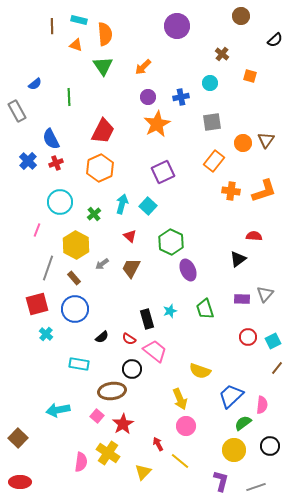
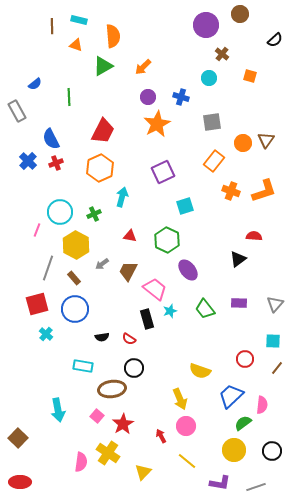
brown circle at (241, 16): moved 1 px left, 2 px up
purple circle at (177, 26): moved 29 px right, 1 px up
orange semicircle at (105, 34): moved 8 px right, 2 px down
green triangle at (103, 66): rotated 35 degrees clockwise
cyan circle at (210, 83): moved 1 px left, 5 px up
blue cross at (181, 97): rotated 28 degrees clockwise
orange cross at (231, 191): rotated 12 degrees clockwise
cyan circle at (60, 202): moved 10 px down
cyan arrow at (122, 204): moved 7 px up
cyan square at (148, 206): moved 37 px right; rotated 30 degrees clockwise
green cross at (94, 214): rotated 16 degrees clockwise
red triangle at (130, 236): rotated 32 degrees counterclockwise
green hexagon at (171, 242): moved 4 px left, 2 px up
brown trapezoid at (131, 268): moved 3 px left, 3 px down
purple ellipse at (188, 270): rotated 15 degrees counterclockwise
gray triangle at (265, 294): moved 10 px right, 10 px down
purple rectangle at (242, 299): moved 3 px left, 4 px down
green trapezoid at (205, 309): rotated 20 degrees counterclockwise
black semicircle at (102, 337): rotated 32 degrees clockwise
red circle at (248, 337): moved 3 px left, 22 px down
cyan square at (273, 341): rotated 28 degrees clockwise
pink trapezoid at (155, 351): moved 62 px up
cyan rectangle at (79, 364): moved 4 px right, 2 px down
black circle at (132, 369): moved 2 px right, 1 px up
brown ellipse at (112, 391): moved 2 px up
cyan arrow at (58, 410): rotated 90 degrees counterclockwise
red arrow at (158, 444): moved 3 px right, 8 px up
black circle at (270, 446): moved 2 px right, 5 px down
yellow line at (180, 461): moved 7 px right
purple L-shape at (221, 481): moved 1 px left, 2 px down; rotated 85 degrees clockwise
